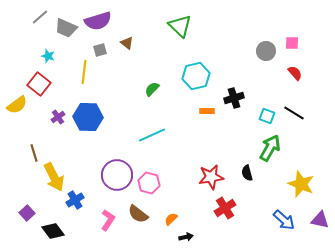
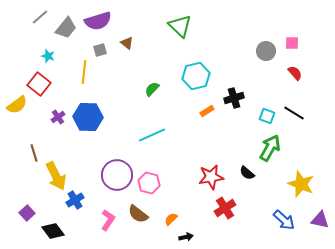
gray trapezoid: rotated 75 degrees counterclockwise
orange rectangle: rotated 32 degrees counterclockwise
black semicircle: rotated 35 degrees counterclockwise
yellow arrow: moved 2 px right, 1 px up
